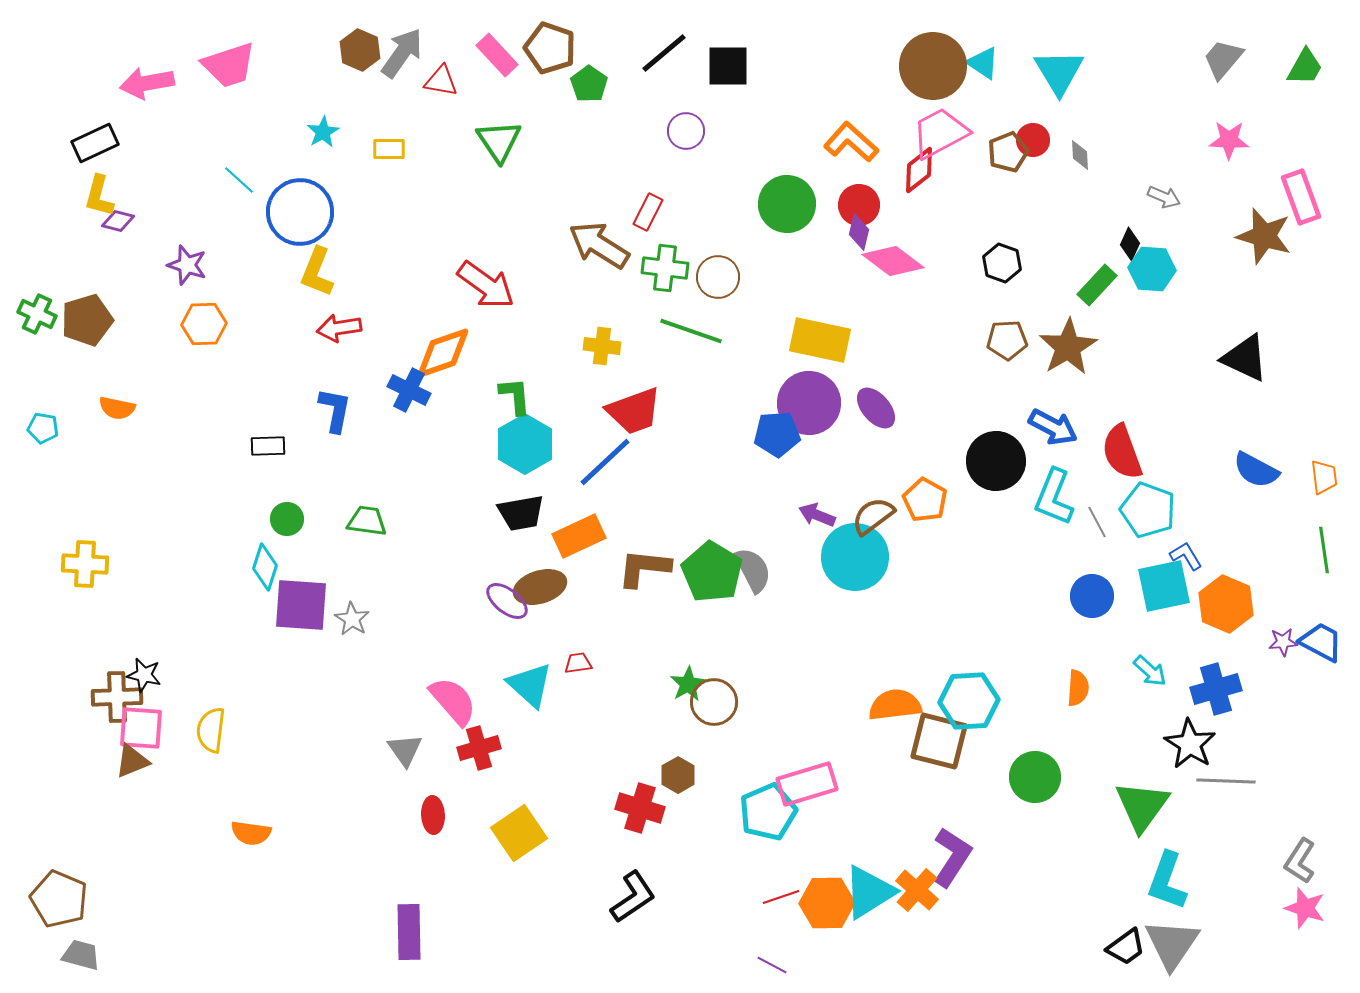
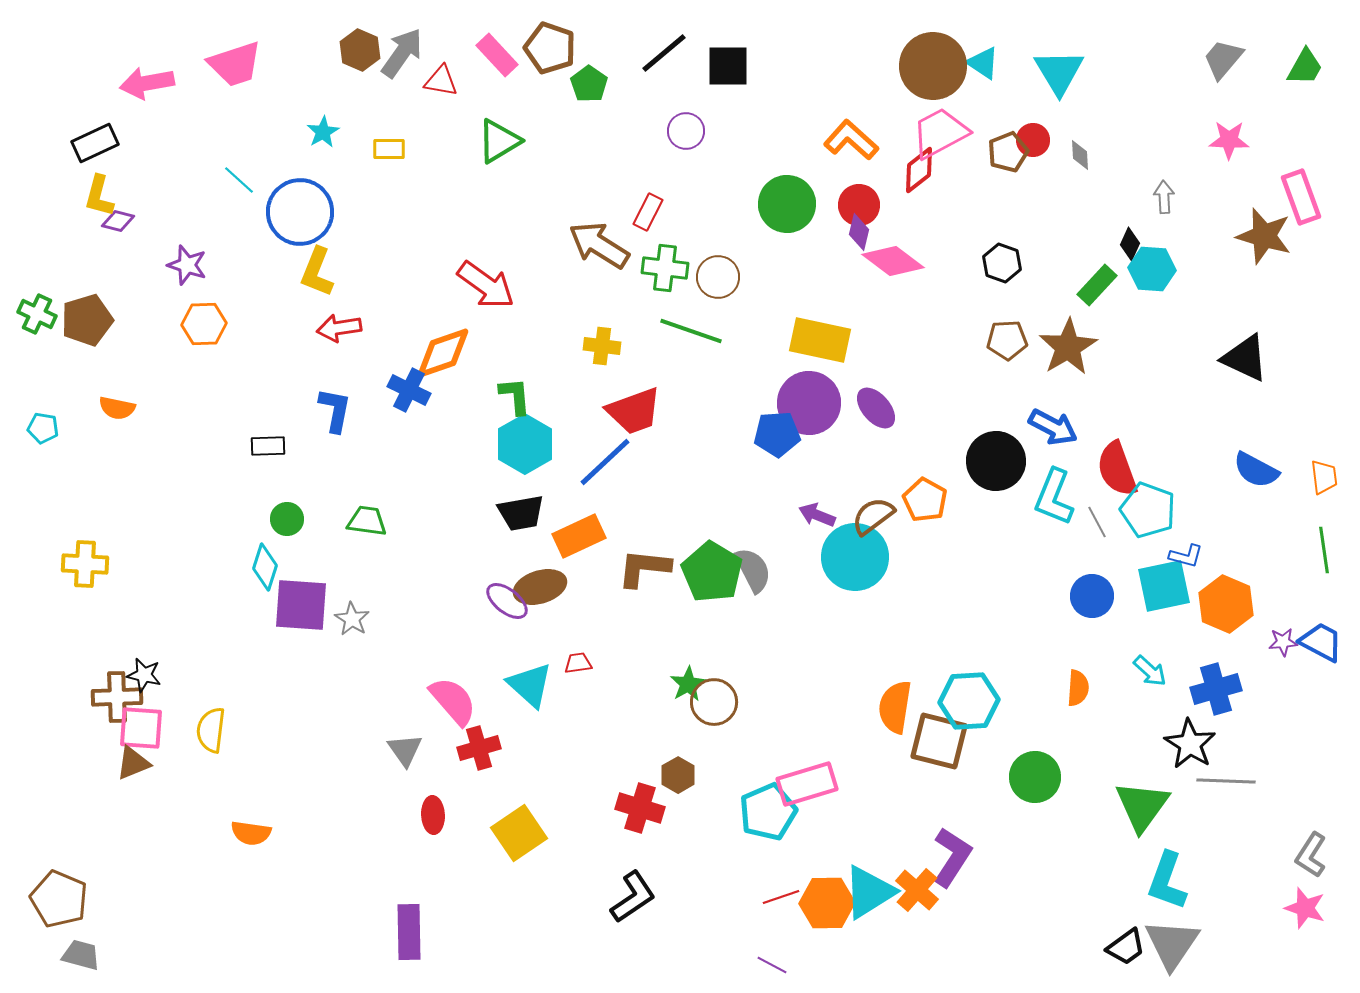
pink trapezoid at (229, 65): moved 6 px right, 1 px up
green triangle at (499, 141): rotated 33 degrees clockwise
orange L-shape at (851, 142): moved 2 px up
gray arrow at (1164, 197): rotated 116 degrees counterclockwise
red semicircle at (1122, 452): moved 5 px left, 17 px down
blue L-shape at (1186, 556): rotated 136 degrees clockwise
orange semicircle at (895, 705): moved 2 px down; rotated 74 degrees counterclockwise
brown triangle at (132, 761): moved 1 px right, 2 px down
gray L-shape at (1300, 861): moved 11 px right, 6 px up
